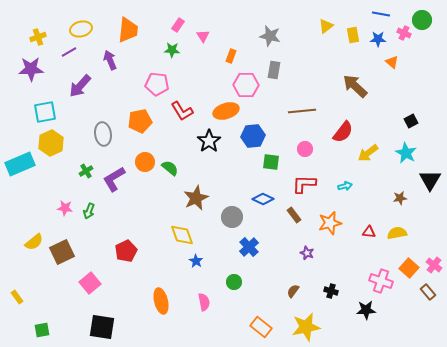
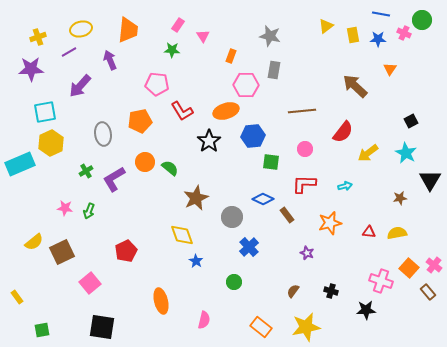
orange triangle at (392, 62): moved 2 px left, 7 px down; rotated 24 degrees clockwise
brown rectangle at (294, 215): moved 7 px left
pink semicircle at (204, 302): moved 18 px down; rotated 24 degrees clockwise
